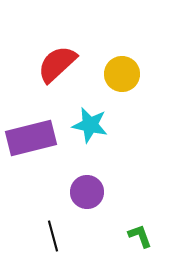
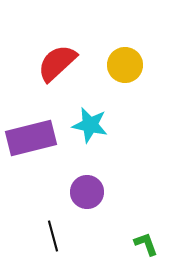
red semicircle: moved 1 px up
yellow circle: moved 3 px right, 9 px up
green L-shape: moved 6 px right, 8 px down
